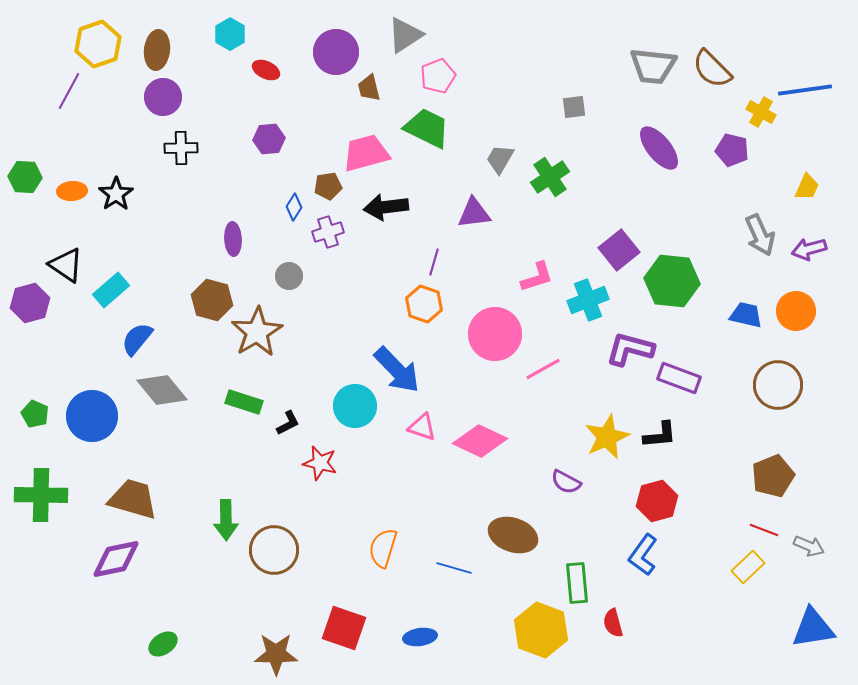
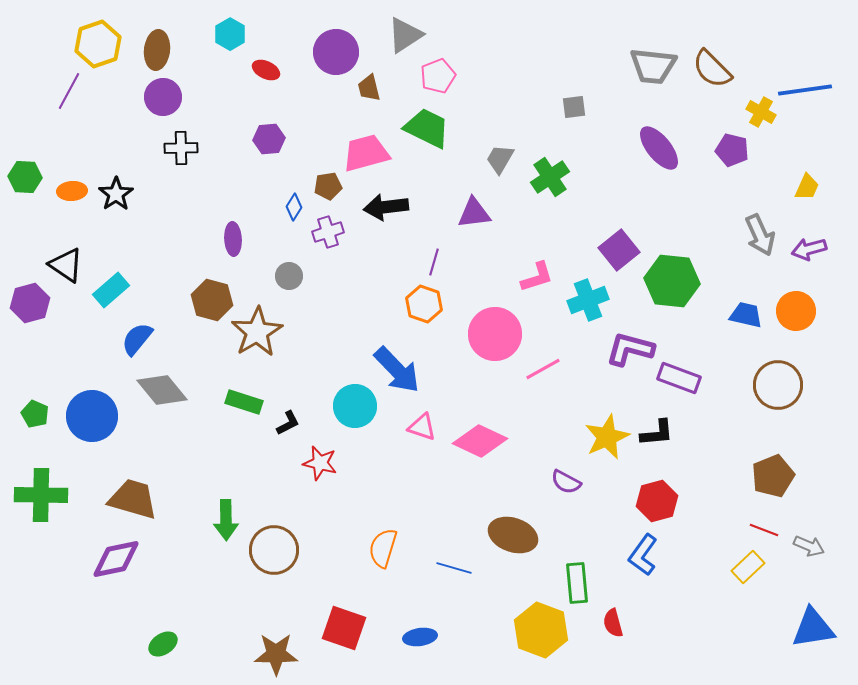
black L-shape at (660, 435): moved 3 px left, 2 px up
